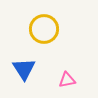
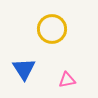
yellow circle: moved 8 px right
